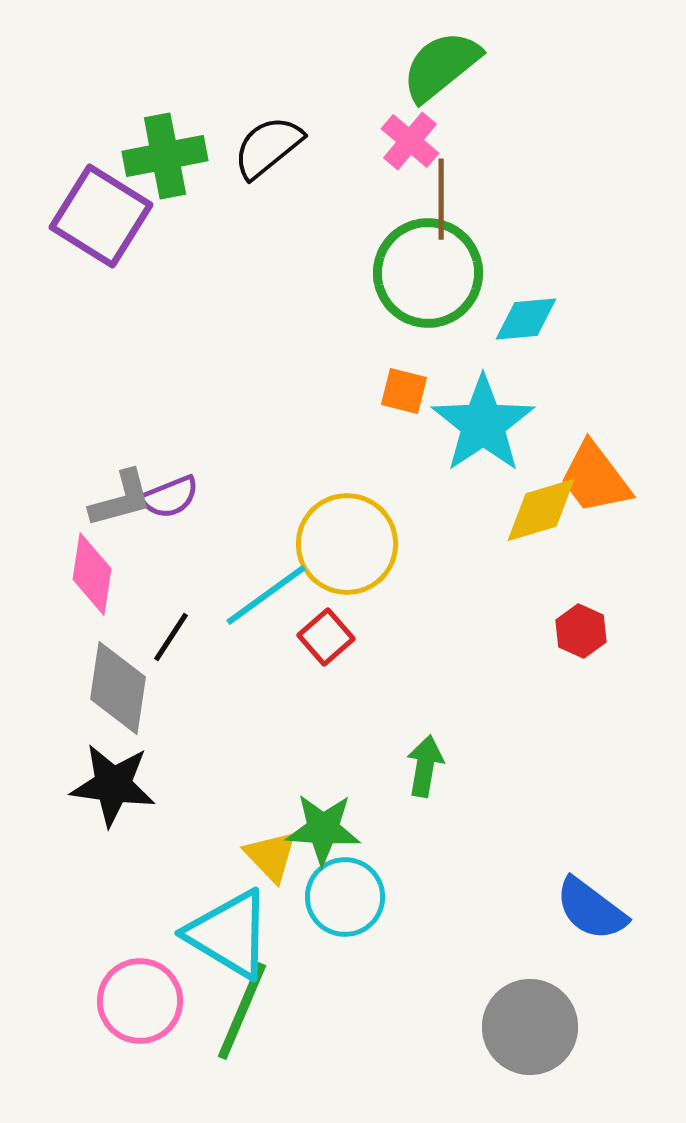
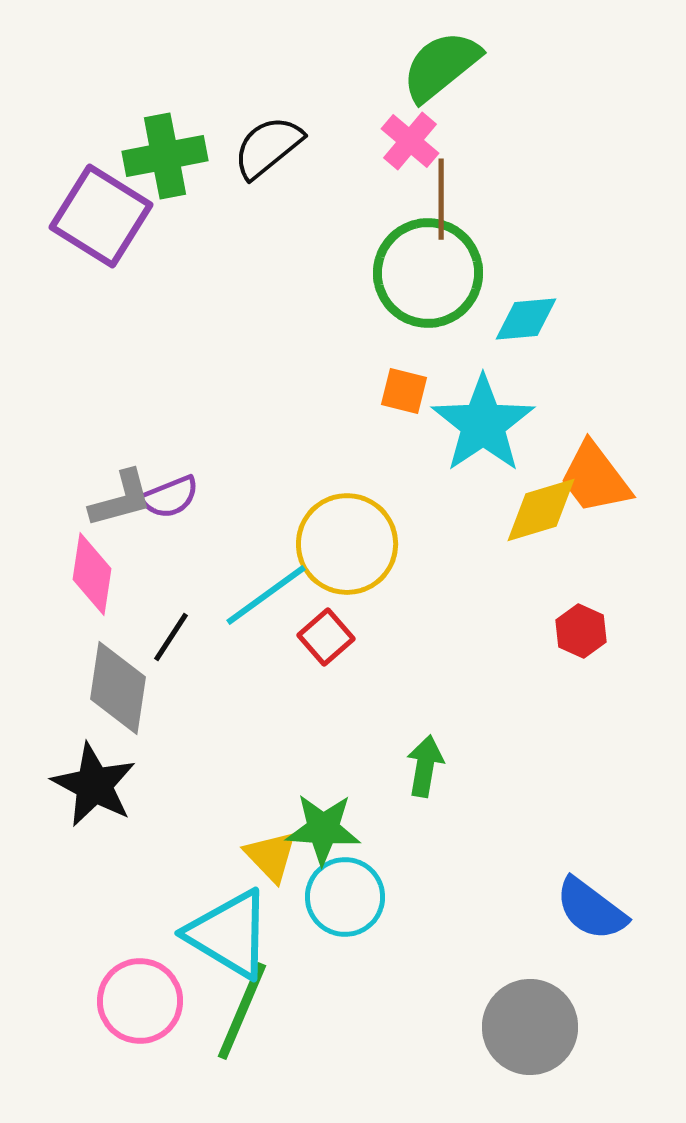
black star: moved 19 px left; rotated 20 degrees clockwise
